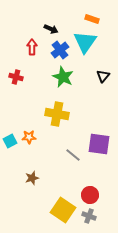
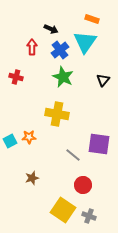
black triangle: moved 4 px down
red circle: moved 7 px left, 10 px up
